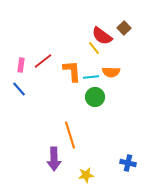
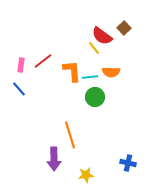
cyan line: moved 1 px left
